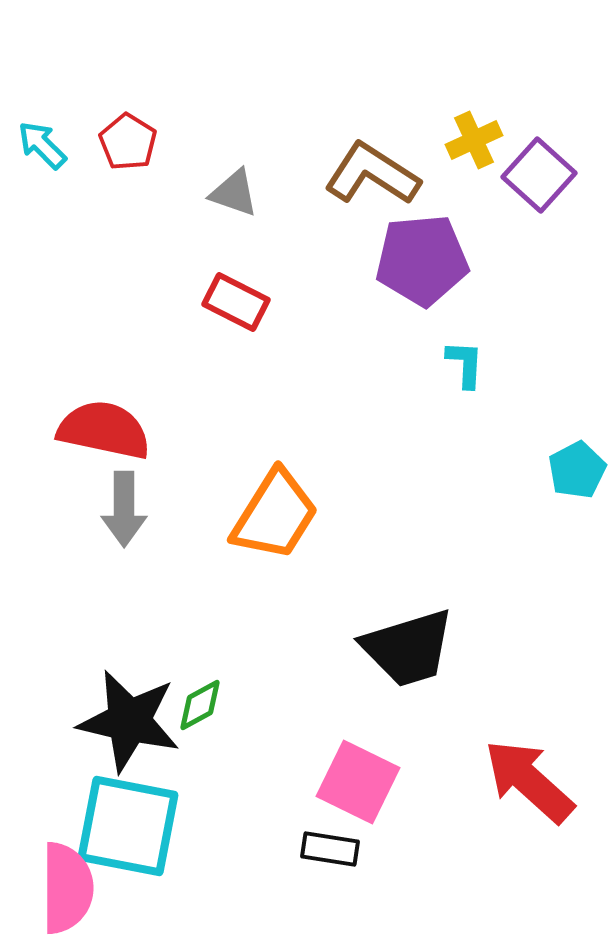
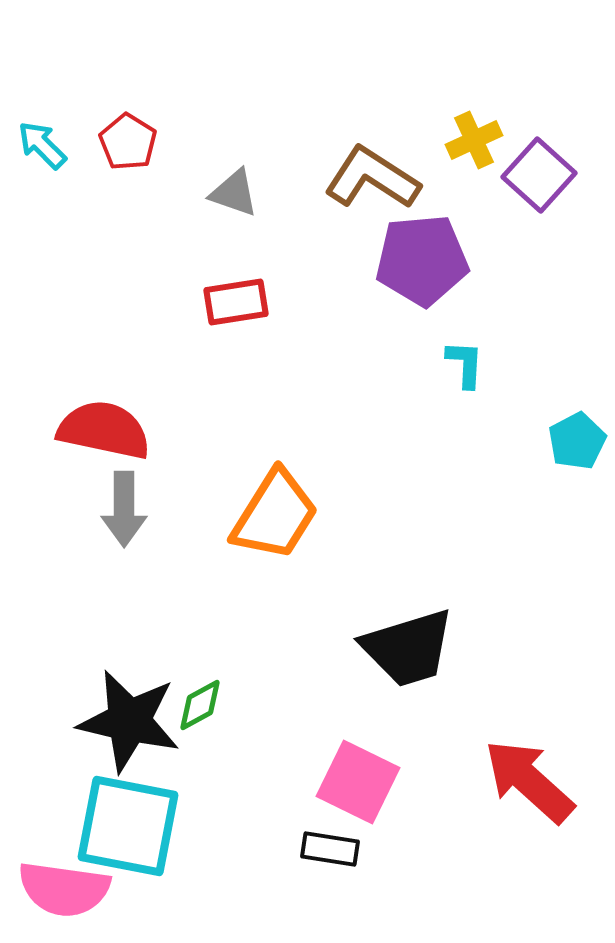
brown L-shape: moved 4 px down
red rectangle: rotated 36 degrees counterclockwise
cyan pentagon: moved 29 px up
pink semicircle: moved 3 px left, 1 px down; rotated 98 degrees clockwise
